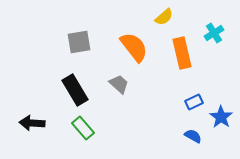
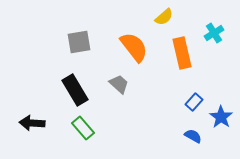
blue rectangle: rotated 24 degrees counterclockwise
